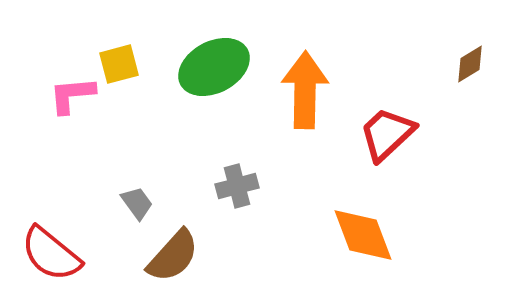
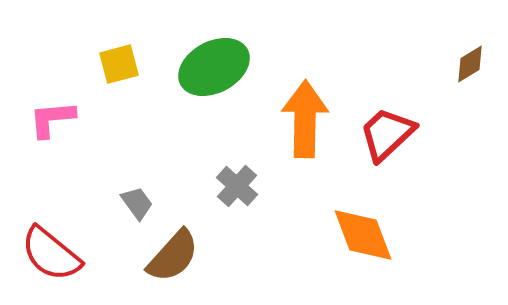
orange arrow: moved 29 px down
pink L-shape: moved 20 px left, 24 px down
gray cross: rotated 33 degrees counterclockwise
